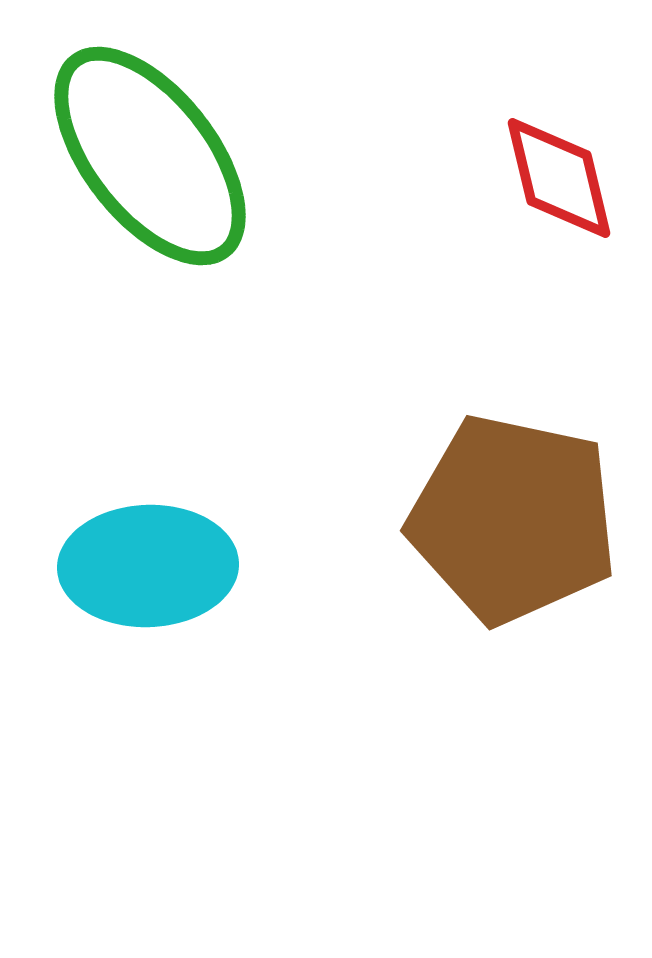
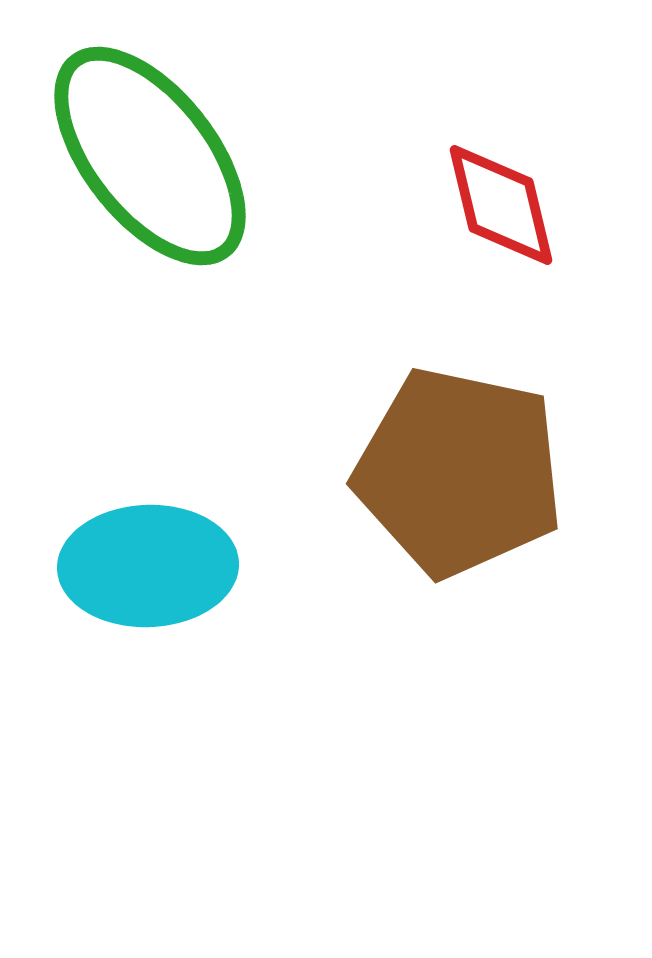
red diamond: moved 58 px left, 27 px down
brown pentagon: moved 54 px left, 47 px up
